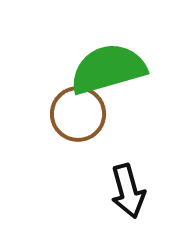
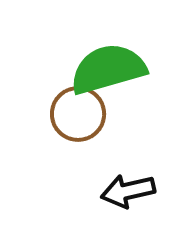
black arrow: rotated 92 degrees clockwise
